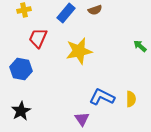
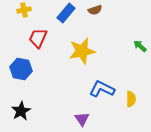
yellow star: moved 3 px right
blue L-shape: moved 8 px up
